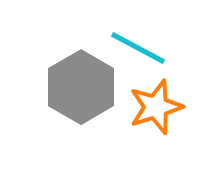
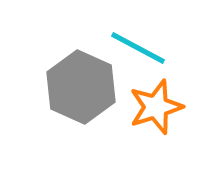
gray hexagon: rotated 6 degrees counterclockwise
